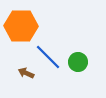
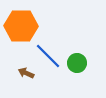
blue line: moved 1 px up
green circle: moved 1 px left, 1 px down
